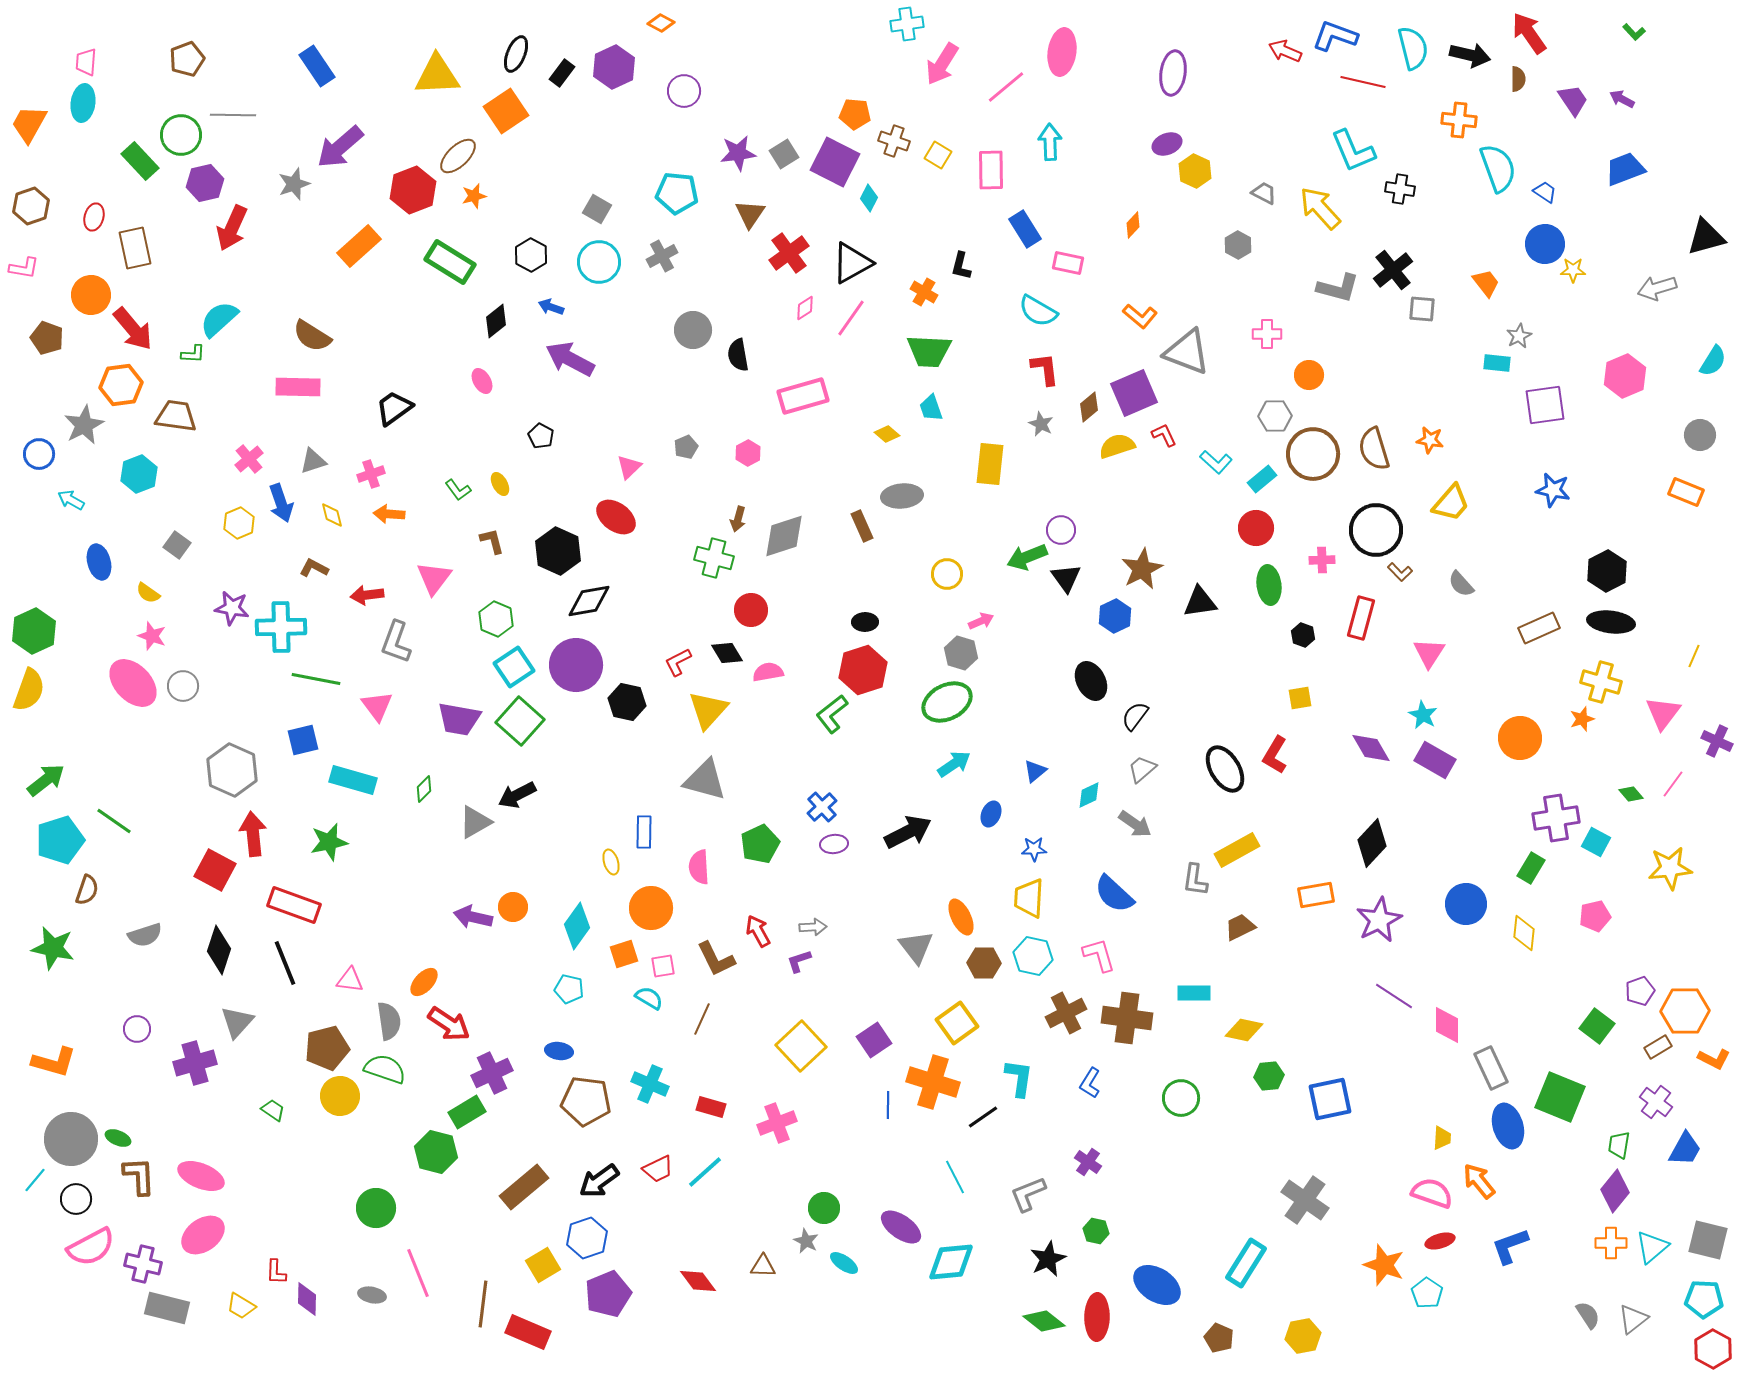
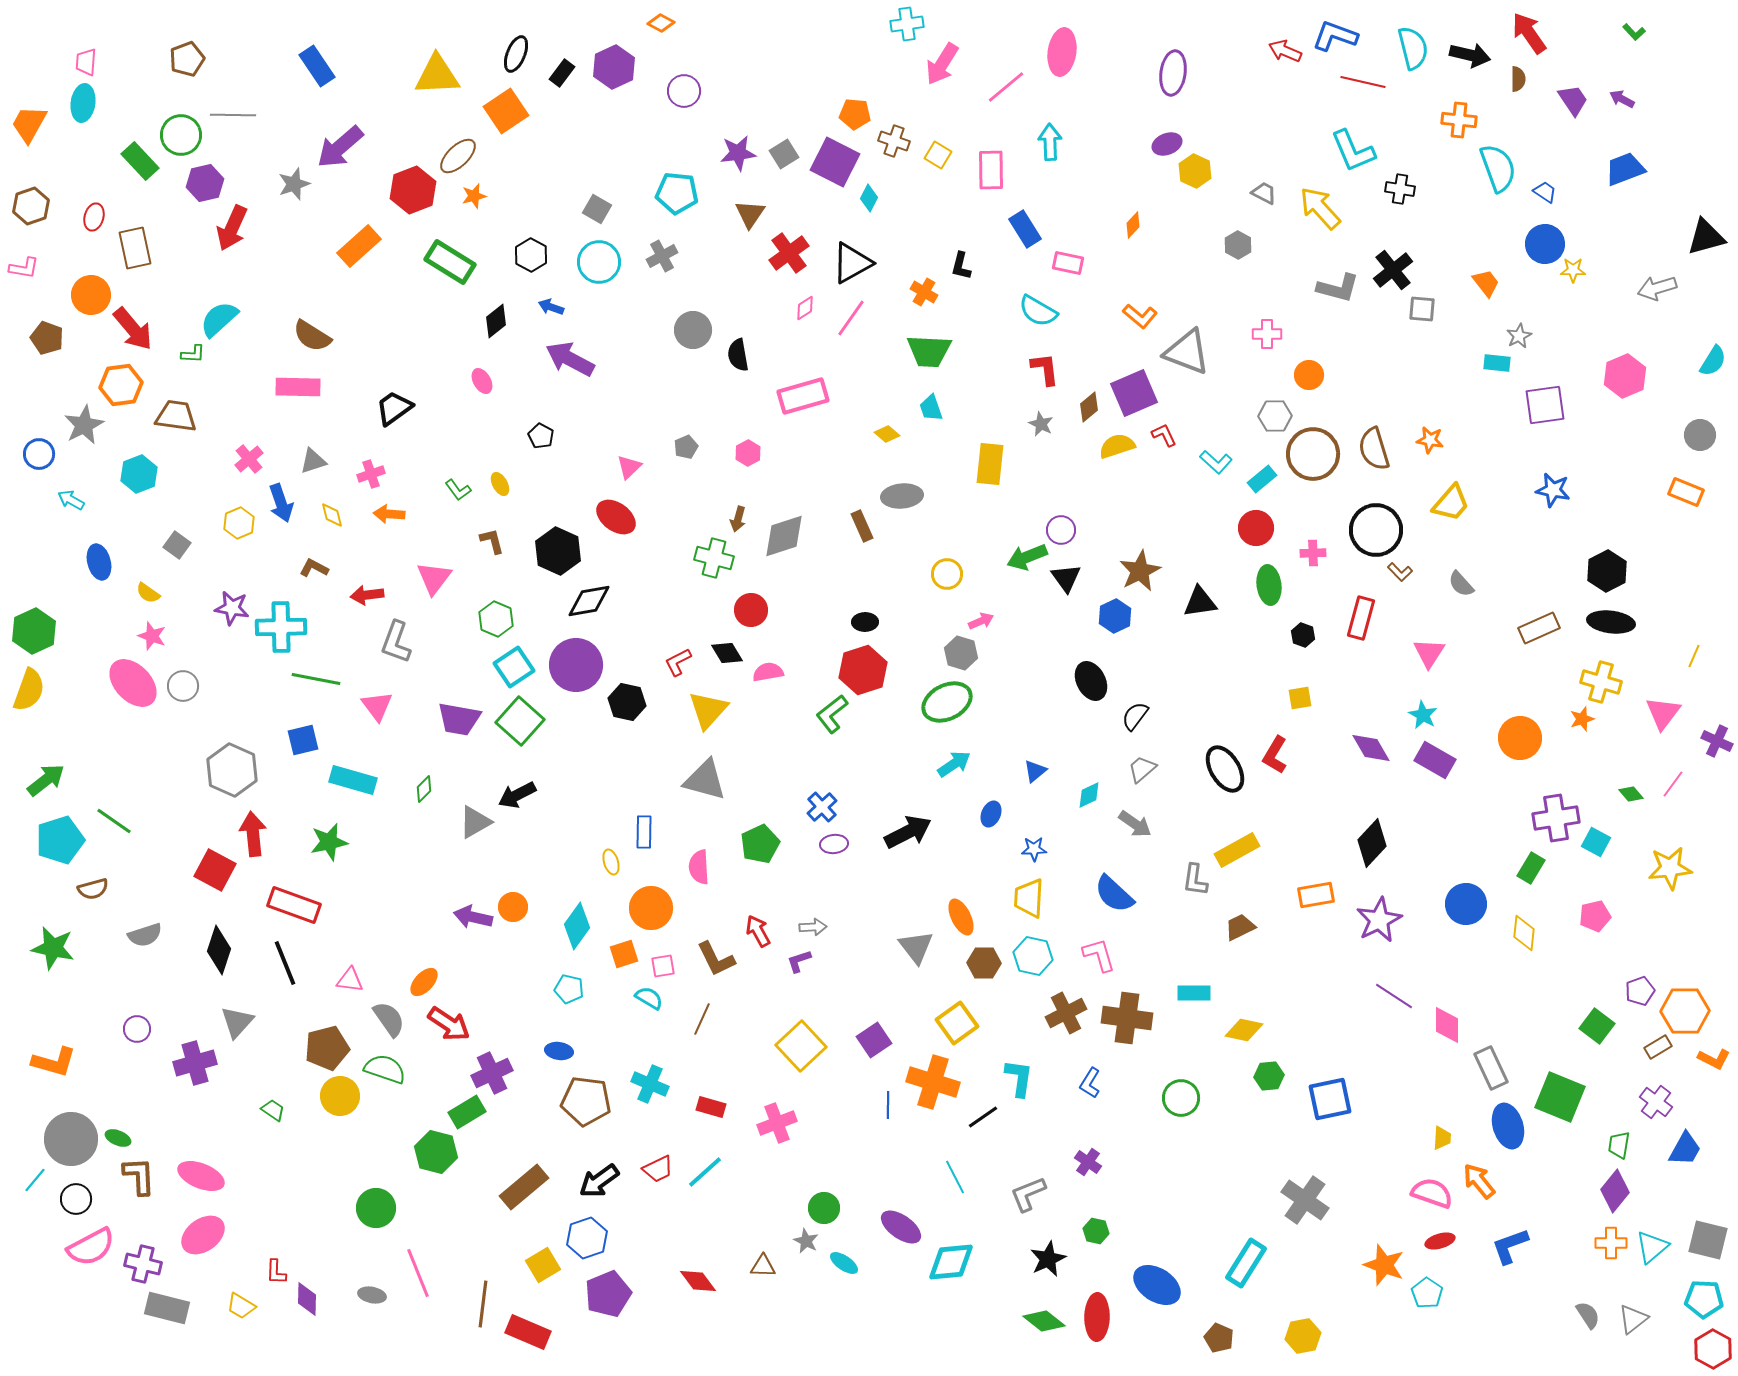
pink cross at (1322, 560): moved 9 px left, 7 px up
brown star at (1142, 569): moved 2 px left, 2 px down
brown semicircle at (87, 890): moved 6 px right, 1 px up; rotated 56 degrees clockwise
gray semicircle at (389, 1021): moved 2 px up; rotated 27 degrees counterclockwise
